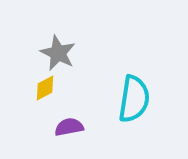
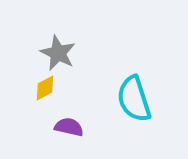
cyan semicircle: rotated 153 degrees clockwise
purple semicircle: rotated 24 degrees clockwise
